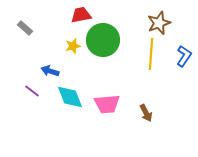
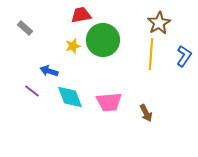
brown star: rotated 10 degrees counterclockwise
blue arrow: moved 1 px left
pink trapezoid: moved 2 px right, 2 px up
